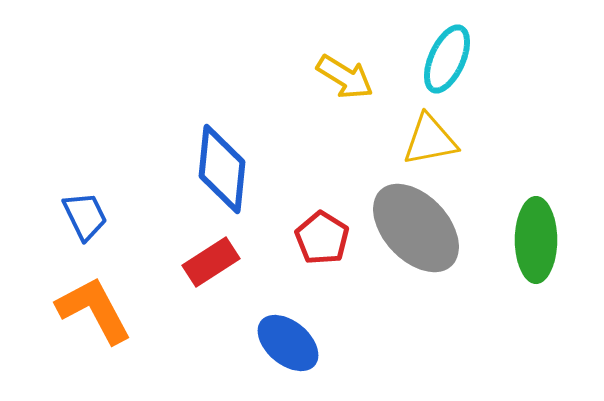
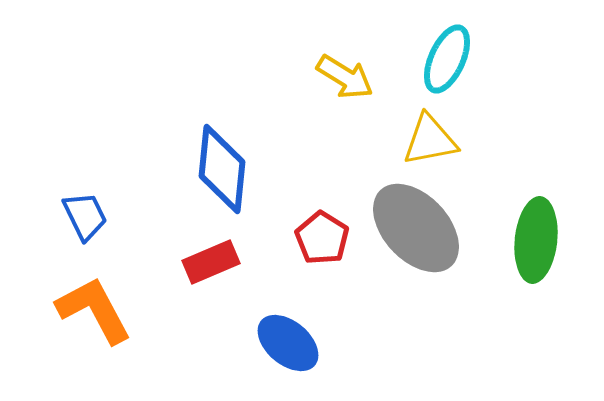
green ellipse: rotated 6 degrees clockwise
red rectangle: rotated 10 degrees clockwise
